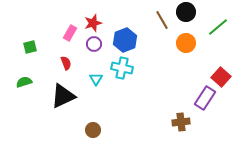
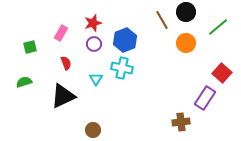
pink rectangle: moved 9 px left
red square: moved 1 px right, 4 px up
